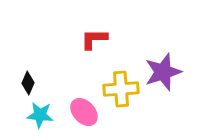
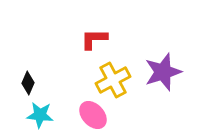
yellow cross: moved 8 px left, 9 px up; rotated 24 degrees counterclockwise
pink ellipse: moved 9 px right, 3 px down
